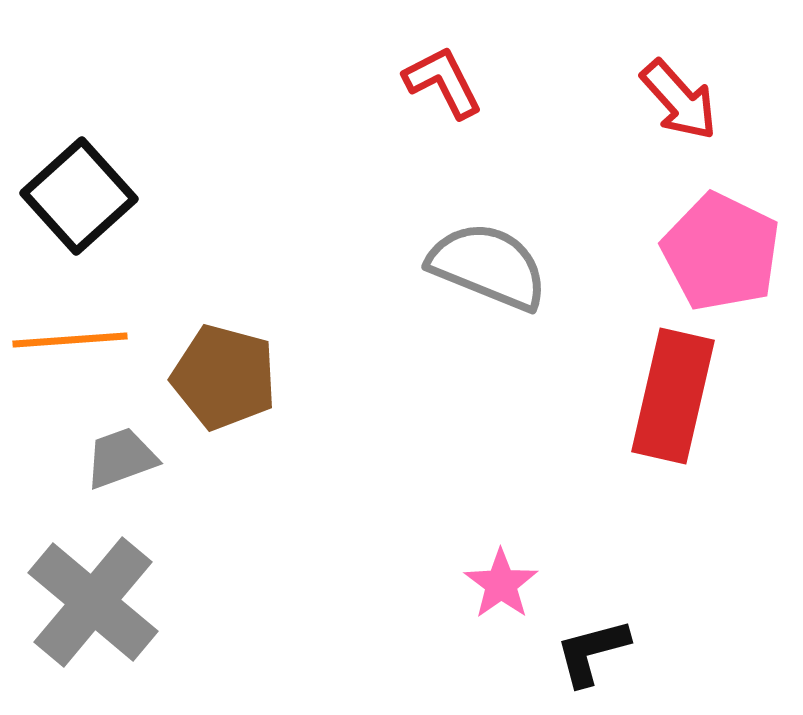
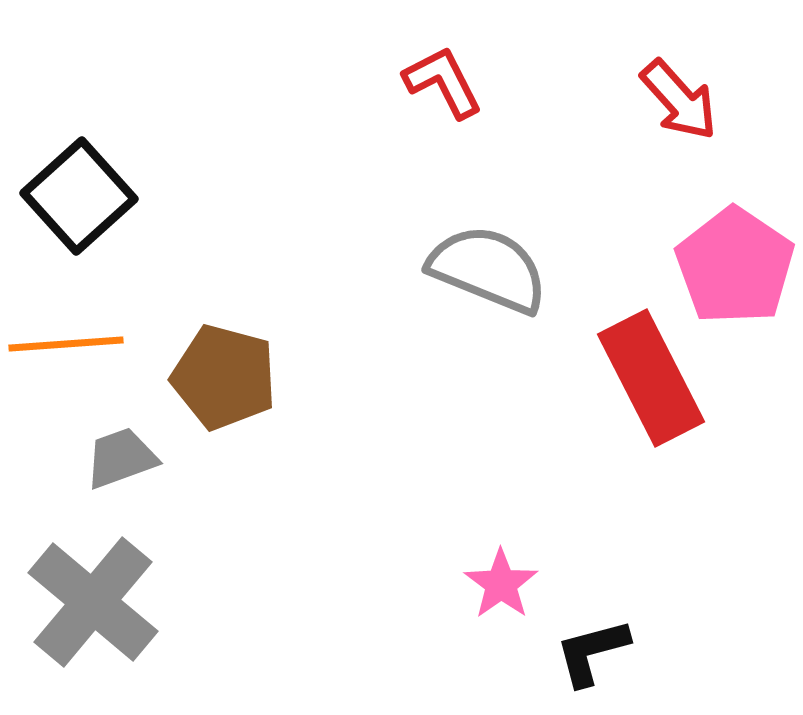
pink pentagon: moved 14 px right, 14 px down; rotated 8 degrees clockwise
gray semicircle: moved 3 px down
orange line: moved 4 px left, 4 px down
red rectangle: moved 22 px left, 18 px up; rotated 40 degrees counterclockwise
